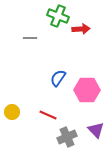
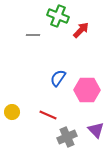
red arrow: moved 1 px down; rotated 42 degrees counterclockwise
gray line: moved 3 px right, 3 px up
